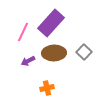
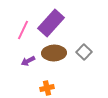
pink line: moved 2 px up
